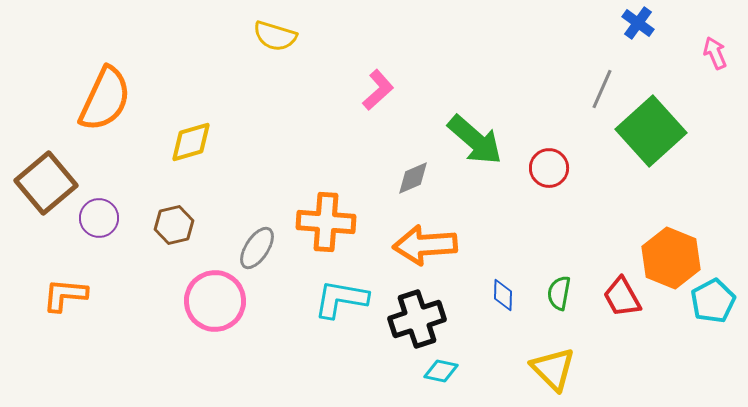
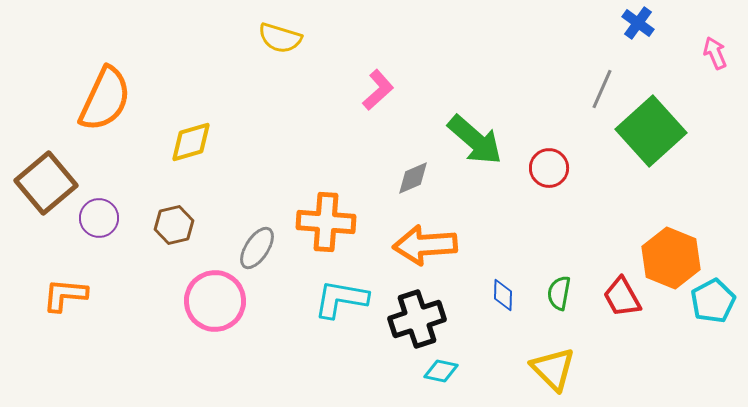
yellow semicircle: moved 5 px right, 2 px down
